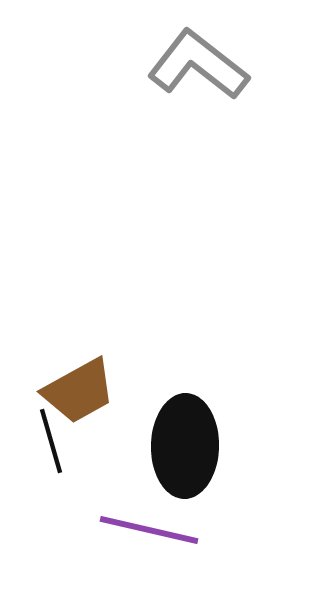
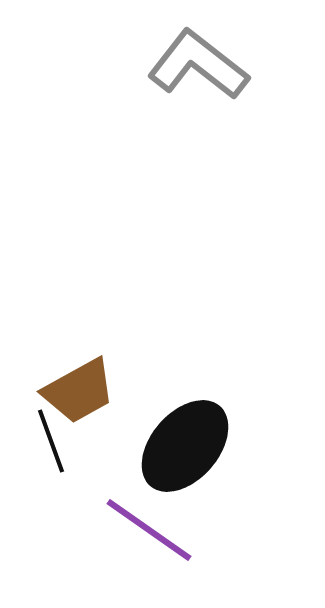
black line: rotated 4 degrees counterclockwise
black ellipse: rotated 40 degrees clockwise
purple line: rotated 22 degrees clockwise
